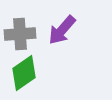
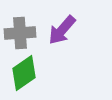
gray cross: moved 1 px up
